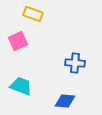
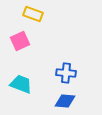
pink square: moved 2 px right
blue cross: moved 9 px left, 10 px down
cyan trapezoid: moved 2 px up
